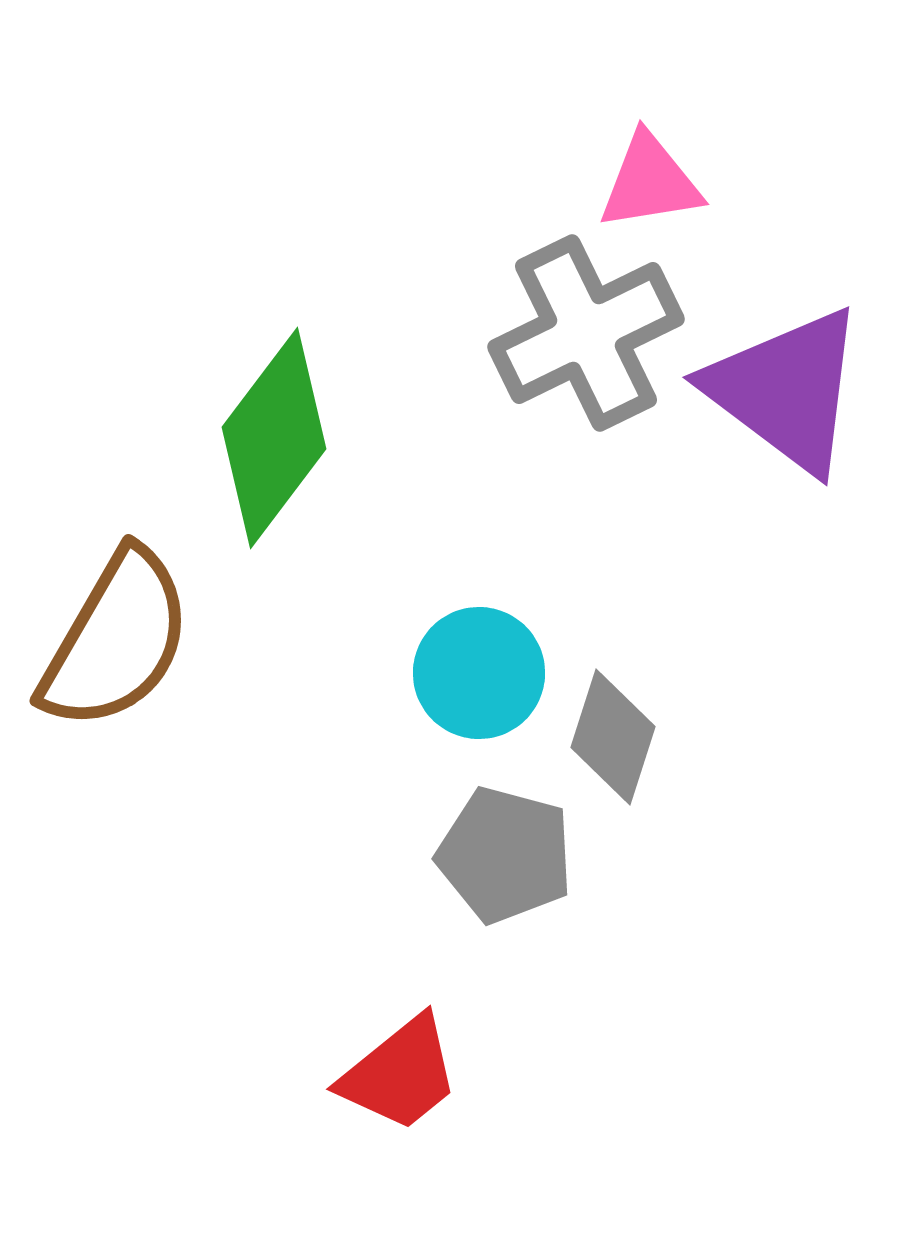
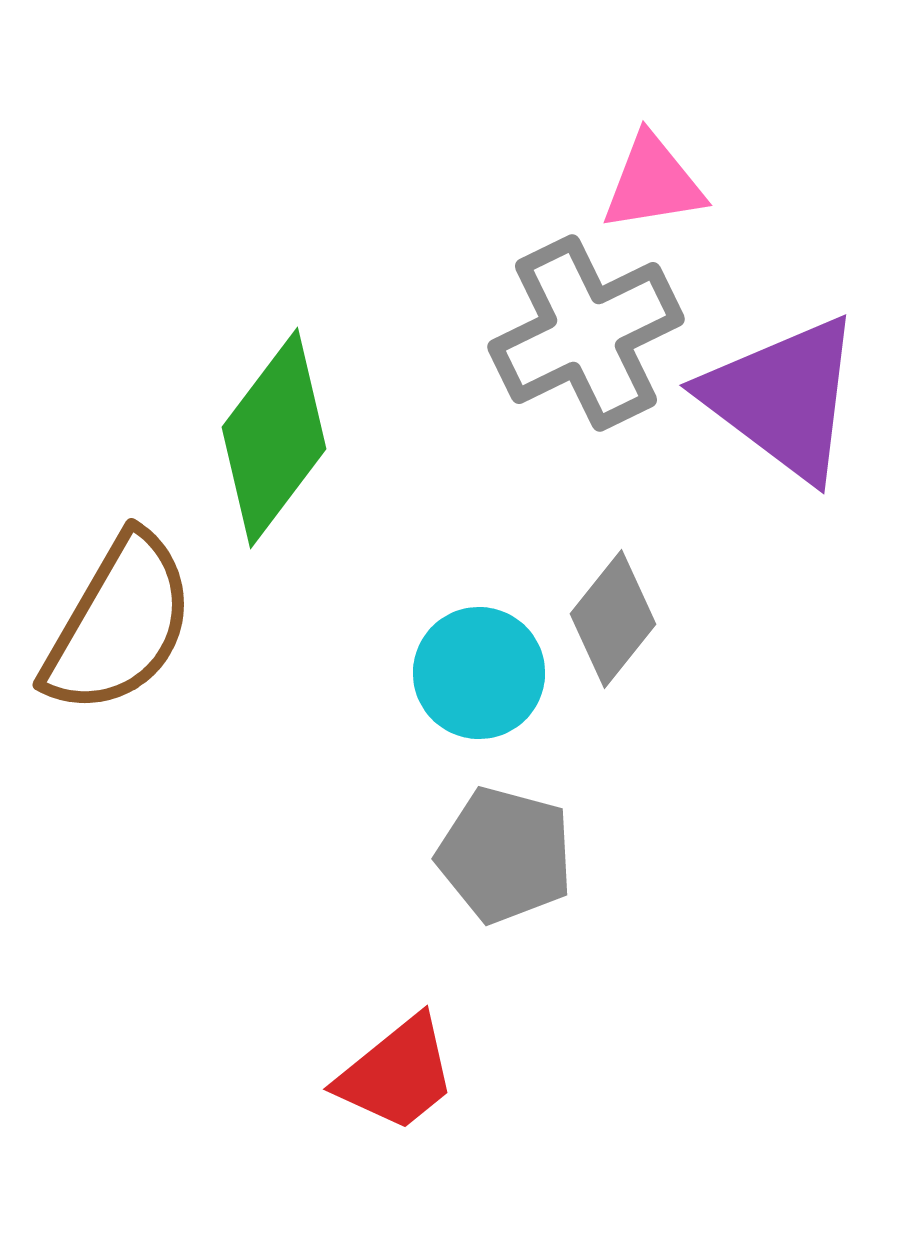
pink triangle: moved 3 px right, 1 px down
purple triangle: moved 3 px left, 8 px down
brown semicircle: moved 3 px right, 16 px up
gray diamond: moved 118 px up; rotated 21 degrees clockwise
red trapezoid: moved 3 px left
